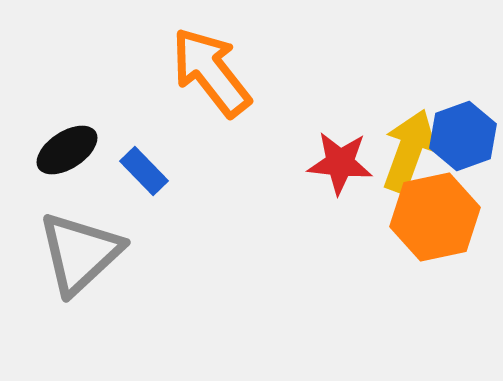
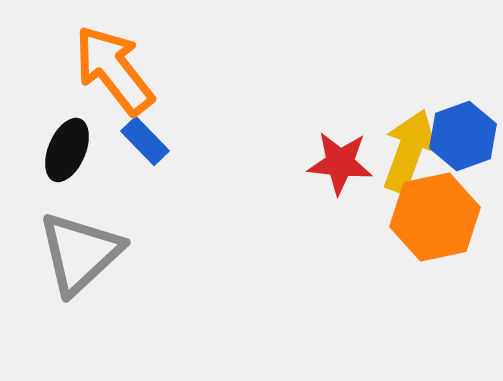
orange arrow: moved 97 px left, 2 px up
black ellipse: rotated 34 degrees counterclockwise
blue rectangle: moved 1 px right, 30 px up
